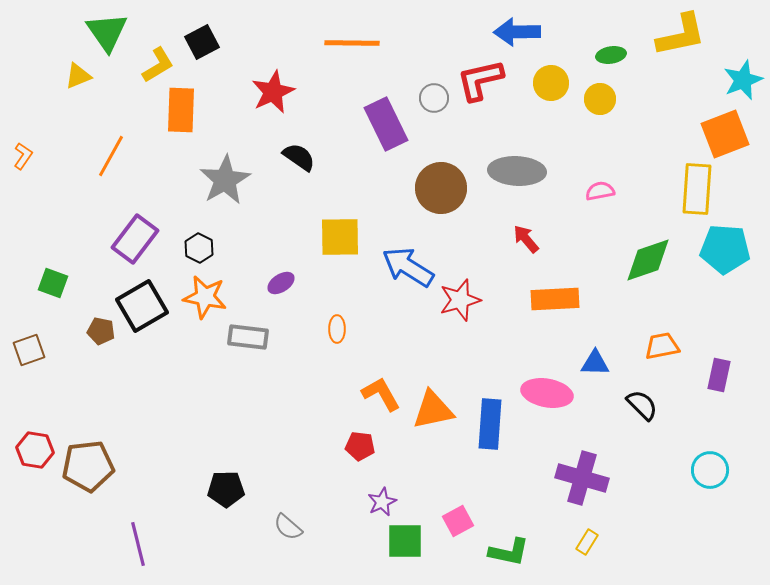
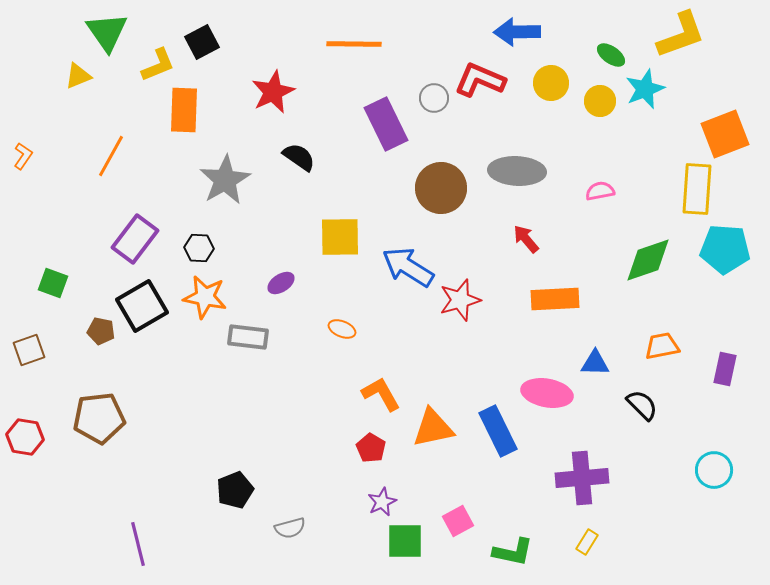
yellow L-shape at (681, 35): rotated 8 degrees counterclockwise
orange line at (352, 43): moved 2 px right, 1 px down
green ellipse at (611, 55): rotated 44 degrees clockwise
yellow L-shape at (158, 65): rotated 9 degrees clockwise
red L-shape at (480, 80): rotated 36 degrees clockwise
cyan star at (743, 80): moved 98 px left, 9 px down
yellow circle at (600, 99): moved 2 px down
orange rectangle at (181, 110): moved 3 px right
black hexagon at (199, 248): rotated 24 degrees counterclockwise
orange ellipse at (337, 329): moved 5 px right; rotated 68 degrees counterclockwise
purple rectangle at (719, 375): moved 6 px right, 6 px up
orange triangle at (433, 410): moved 18 px down
blue rectangle at (490, 424): moved 8 px right, 7 px down; rotated 30 degrees counterclockwise
red pentagon at (360, 446): moved 11 px right, 2 px down; rotated 24 degrees clockwise
red hexagon at (35, 450): moved 10 px left, 13 px up
brown pentagon at (88, 466): moved 11 px right, 48 px up
cyan circle at (710, 470): moved 4 px right
purple cross at (582, 478): rotated 21 degrees counterclockwise
black pentagon at (226, 489): moved 9 px right, 1 px down; rotated 21 degrees counterclockwise
gray semicircle at (288, 527): moved 2 px right, 1 px down; rotated 56 degrees counterclockwise
green L-shape at (509, 552): moved 4 px right
